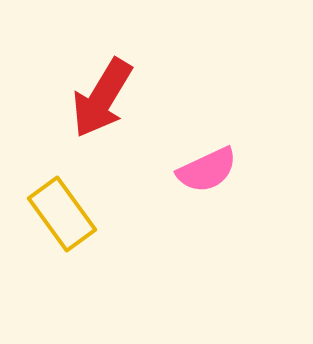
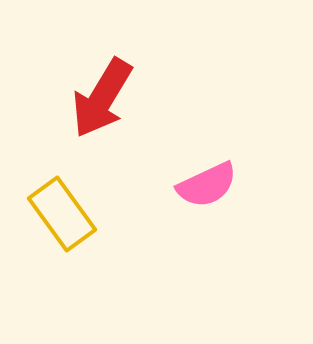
pink semicircle: moved 15 px down
